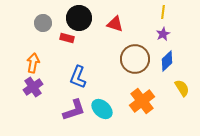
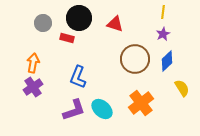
orange cross: moved 1 px left, 2 px down
